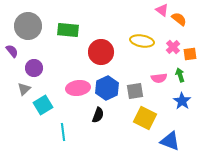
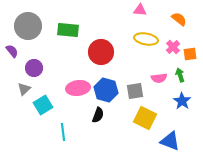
pink triangle: moved 22 px left; rotated 32 degrees counterclockwise
yellow ellipse: moved 4 px right, 2 px up
blue hexagon: moved 1 px left, 2 px down; rotated 20 degrees counterclockwise
